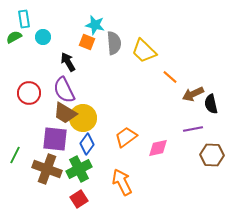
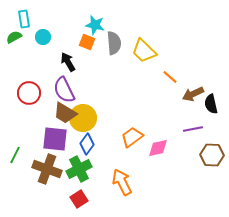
orange trapezoid: moved 6 px right
